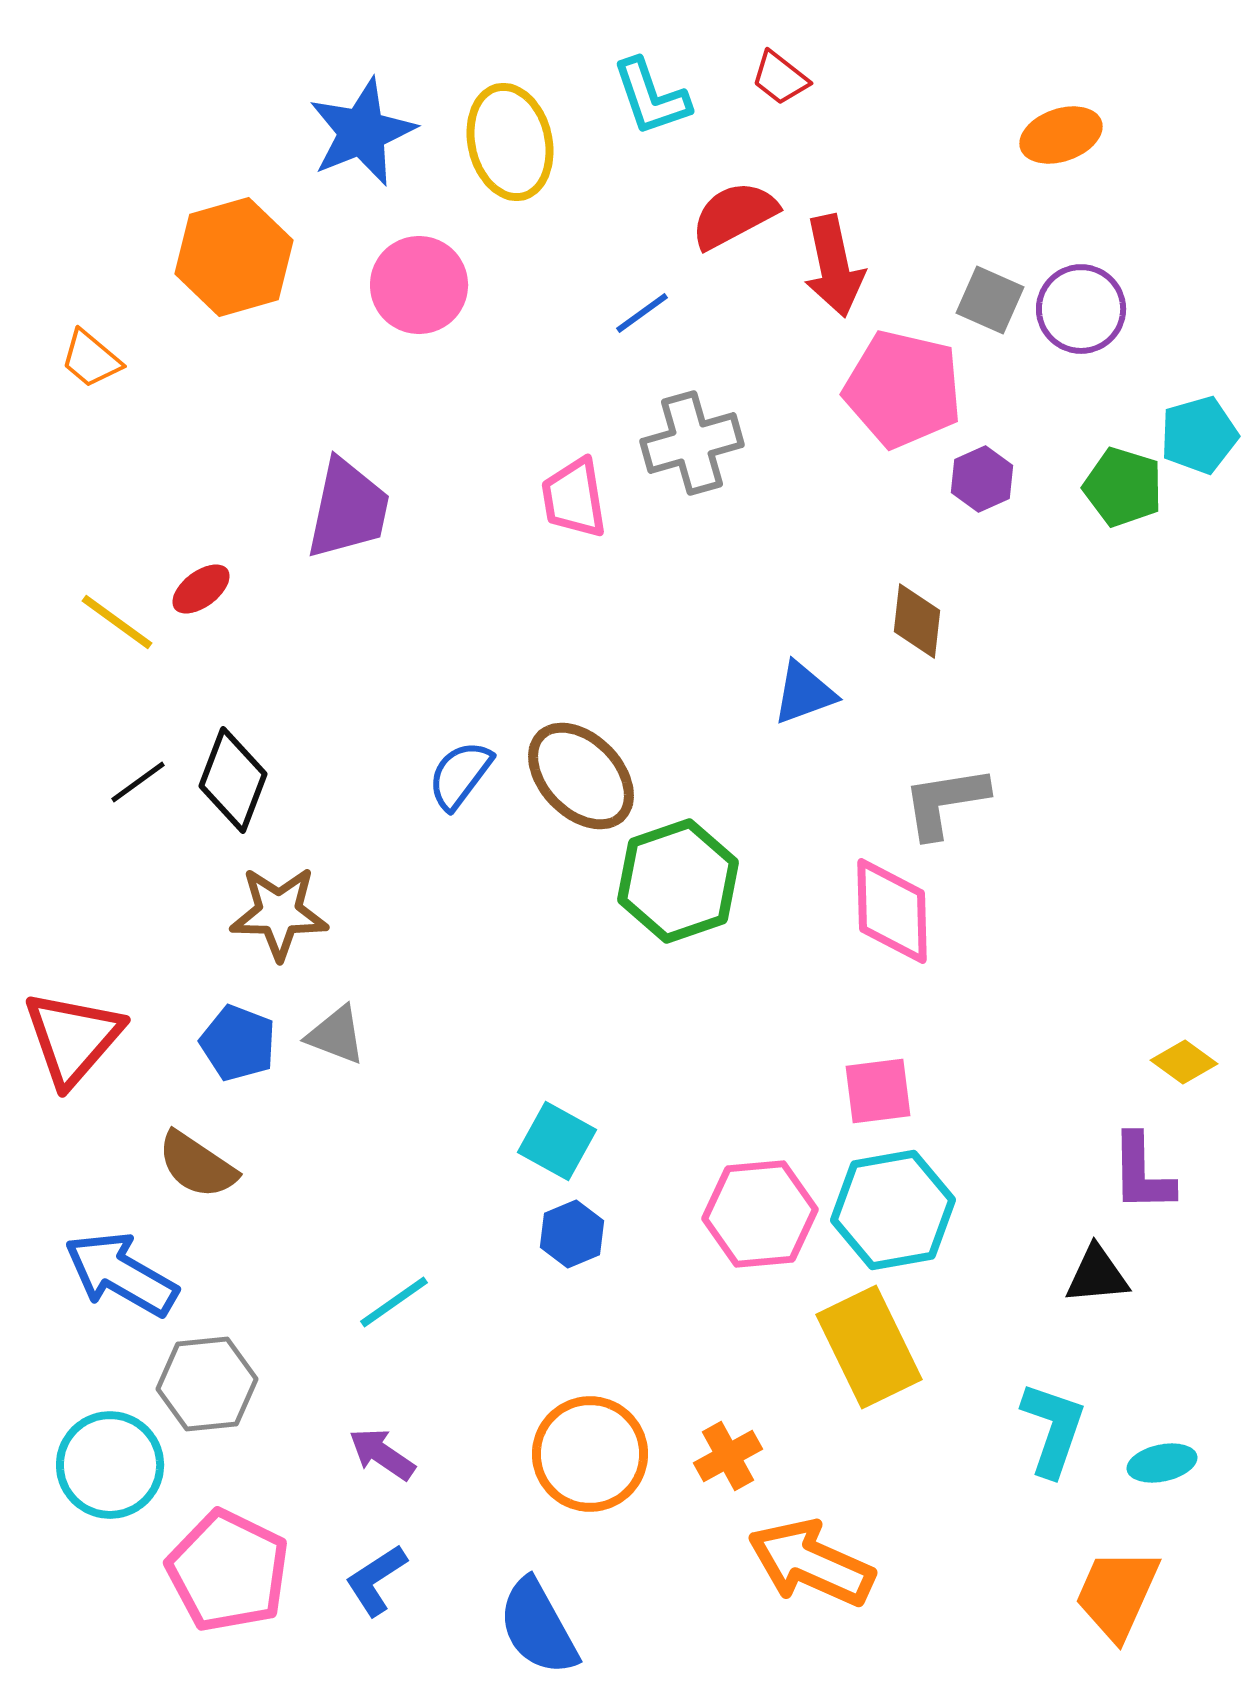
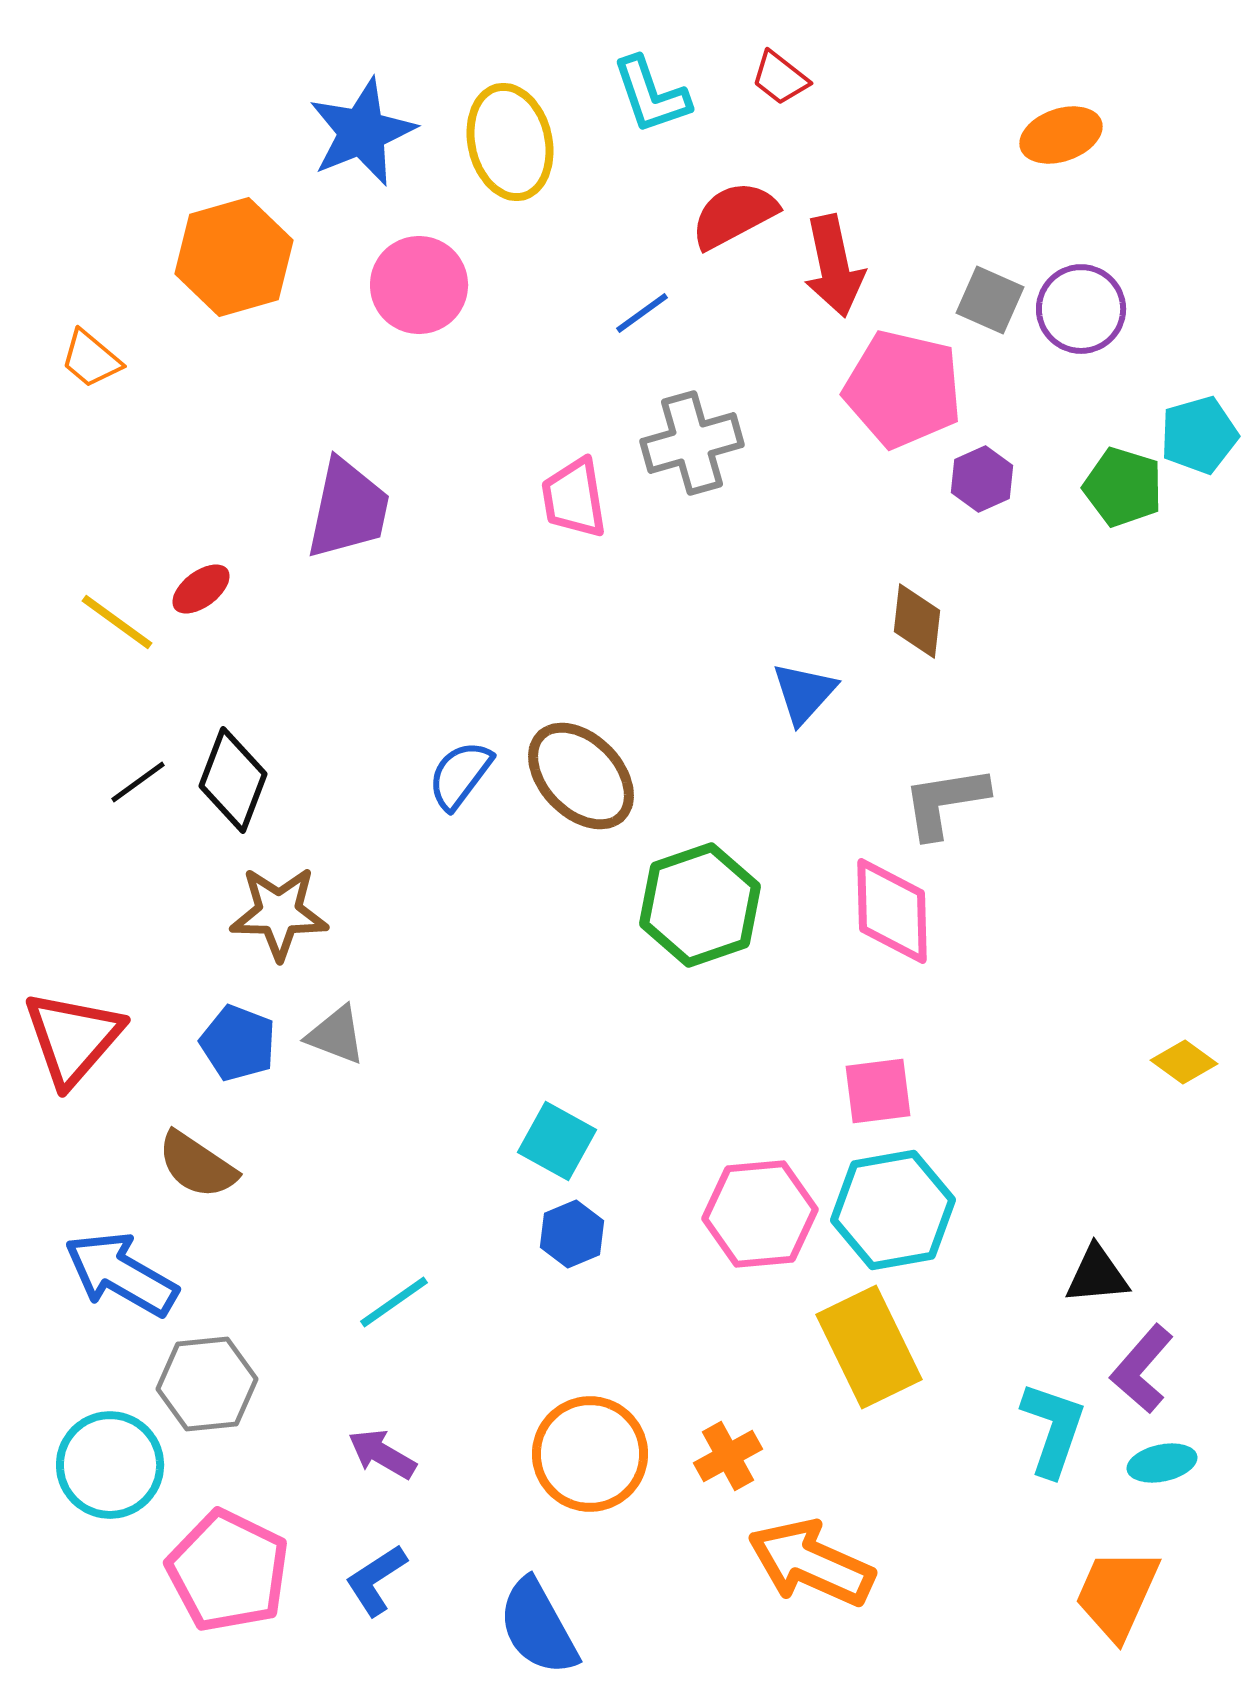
cyan L-shape at (651, 97): moved 2 px up
blue triangle at (804, 693): rotated 28 degrees counterclockwise
green hexagon at (678, 881): moved 22 px right, 24 px down
purple L-shape at (1142, 1173): moved 196 px down; rotated 42 degrees clockwise
purple arrow at (382, 1454): rotated 4 degrees counterclockwise
